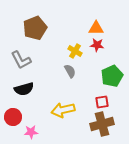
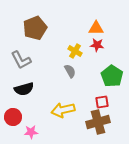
green pentagon: rotated 15 degrees counterclockwise
brown cross: moved 4 px left, 2 px up
